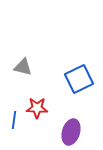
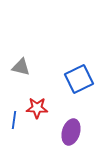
gray triangle: moved 2 px left
